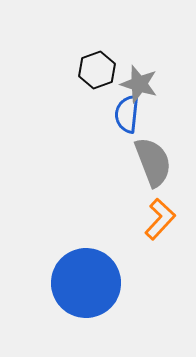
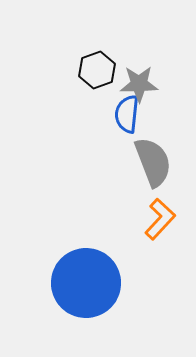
gray star: rotated 18 degrees counterclockwise
